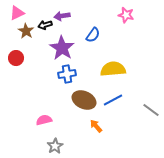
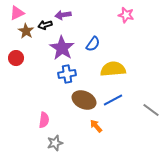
purple arrow: moved 1 px right, 1 px up
blue semicircle: moved 9 px down
pink semicircle: rotated 112 degrees clockwise
gray star: moved 3 px up; rotated 14 degrees clockwise
